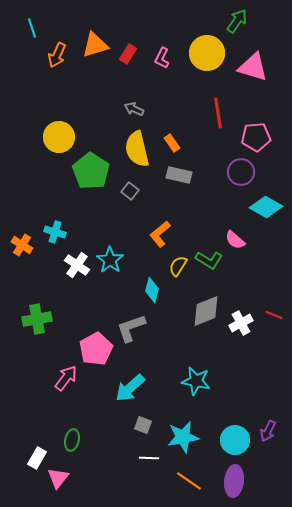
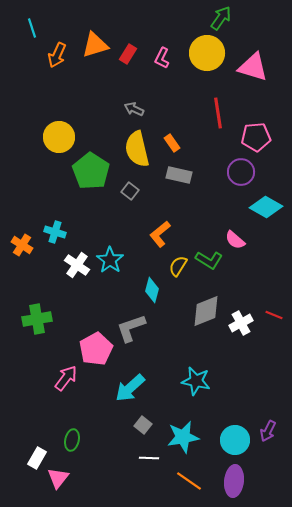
green arrow at (237, 21): moved 16 px left, 3 px up
gray square at (143, 425): rotated 18 degrees clockwise
